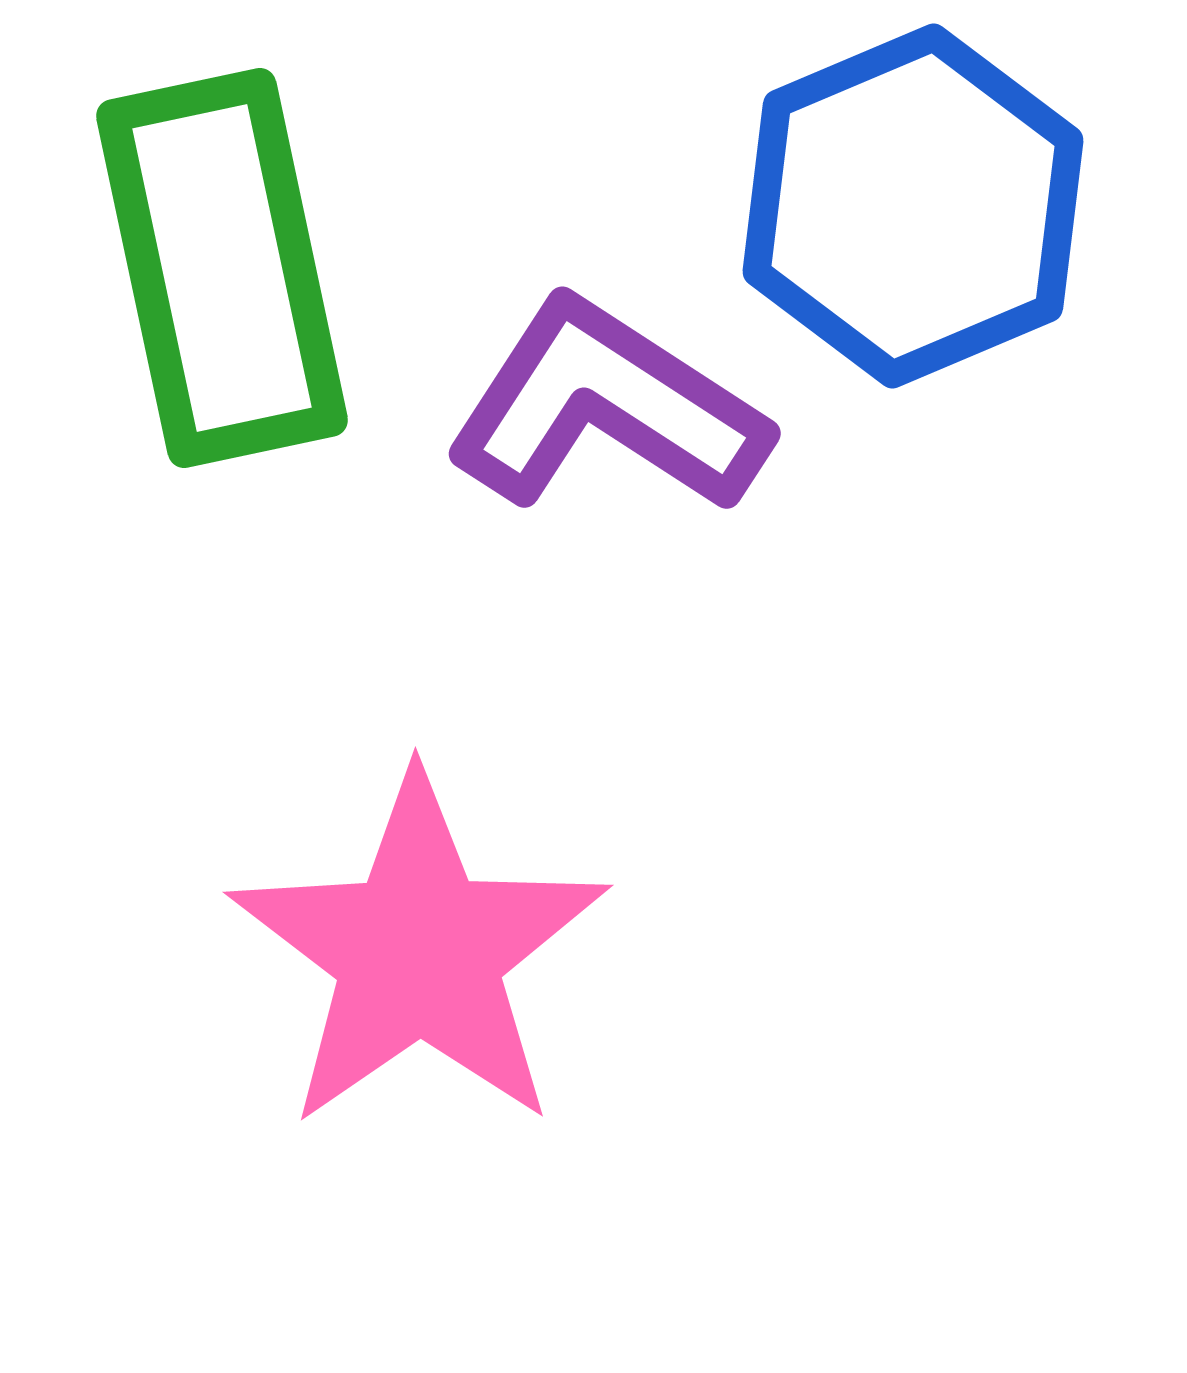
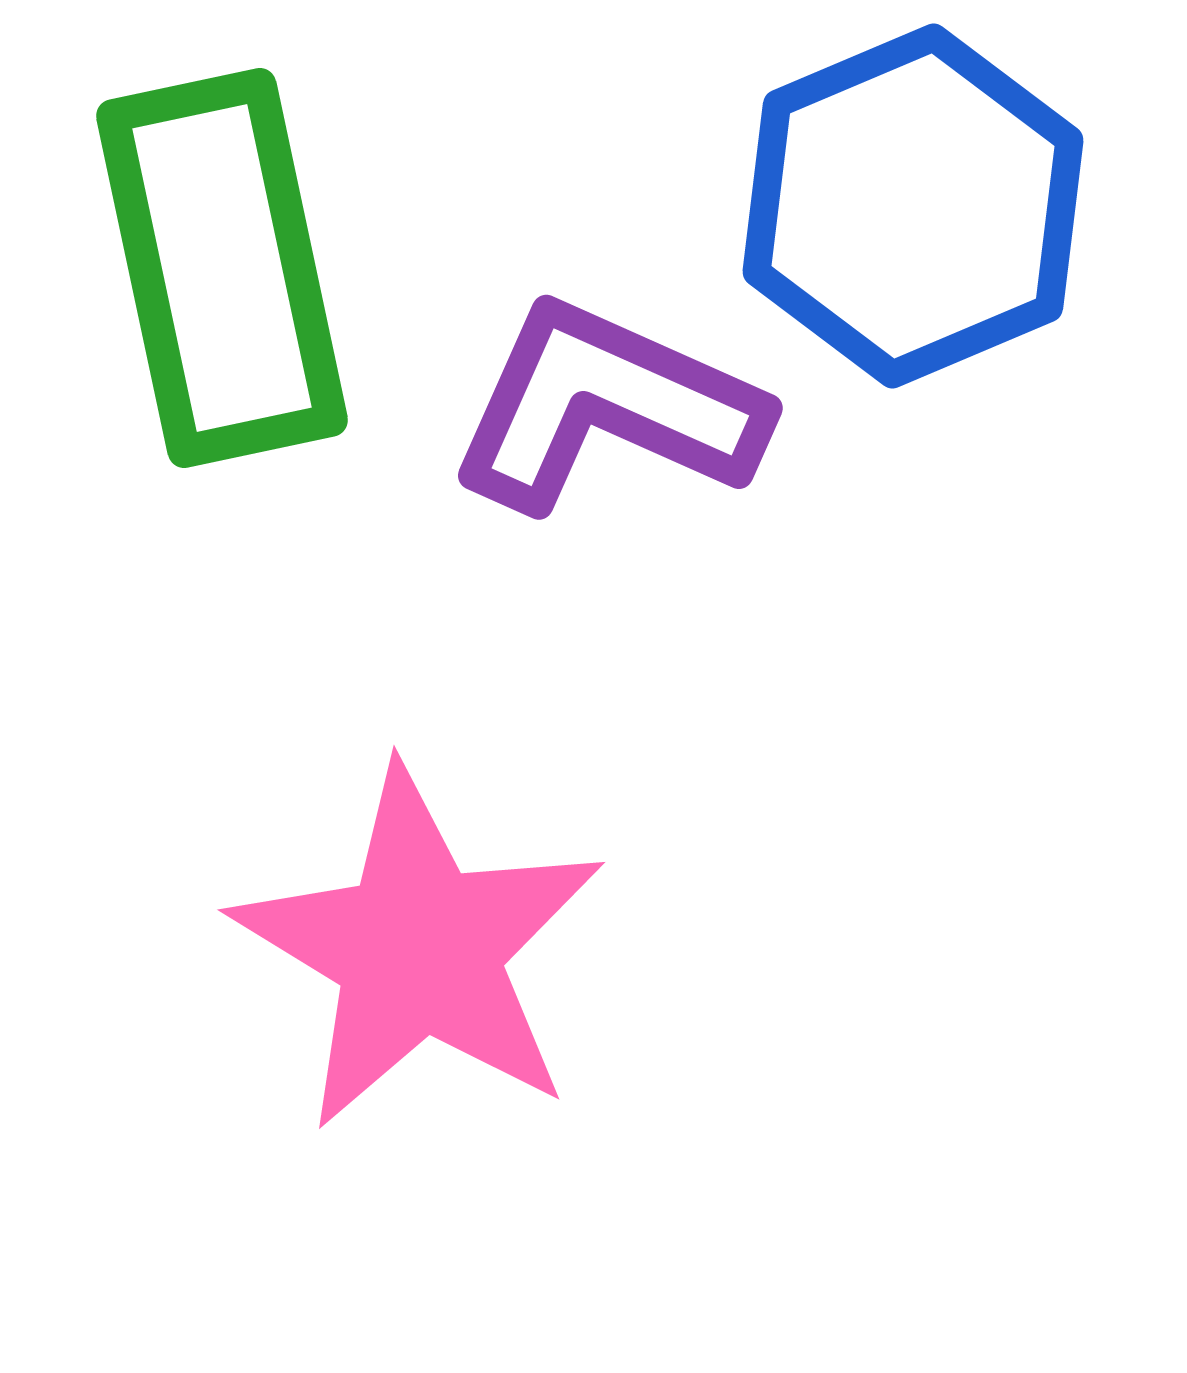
purple L-shape: rotated 9 degrees counterclockwise
pink star: moved 3 px up; rotated 6 degrees counterclockwise
